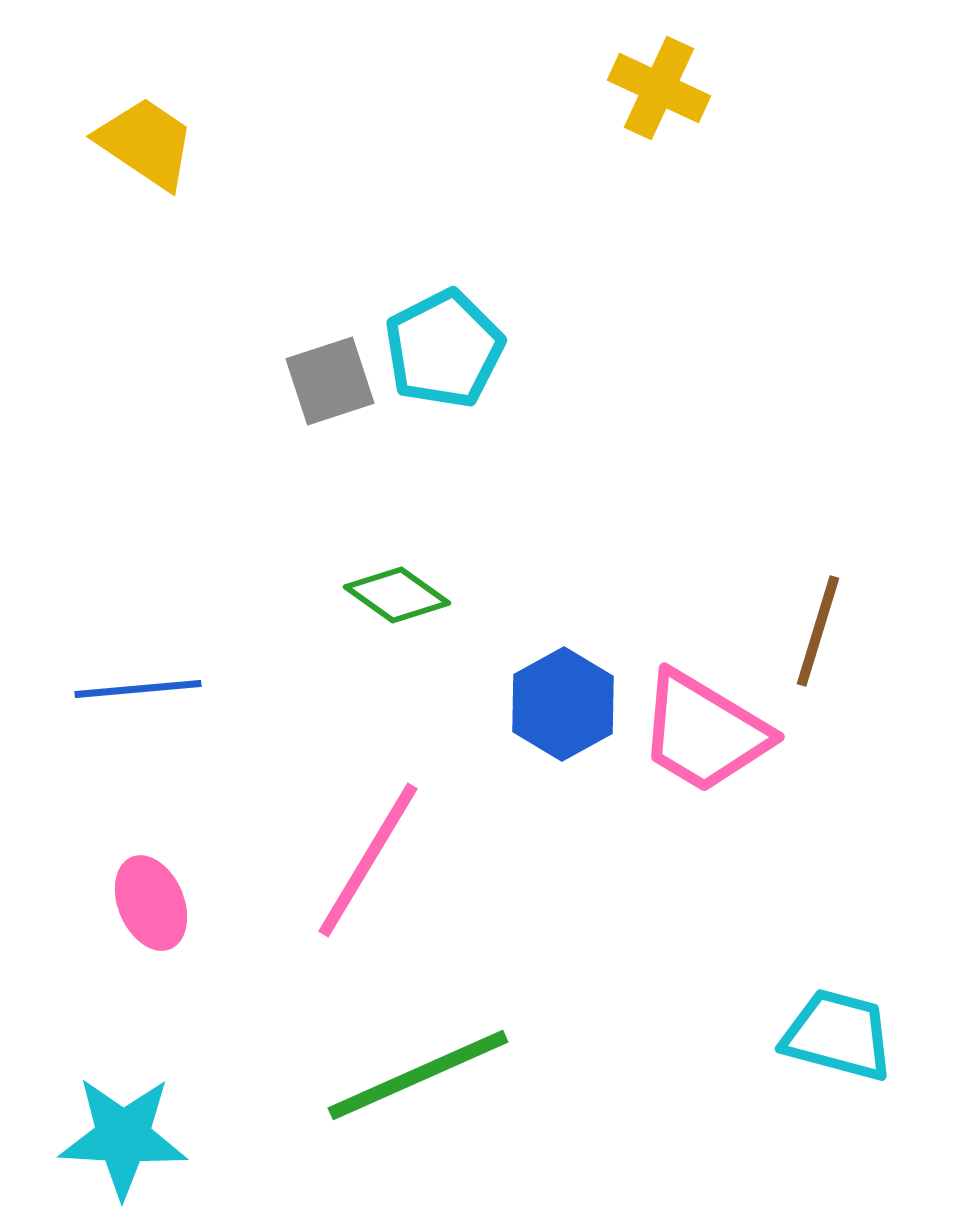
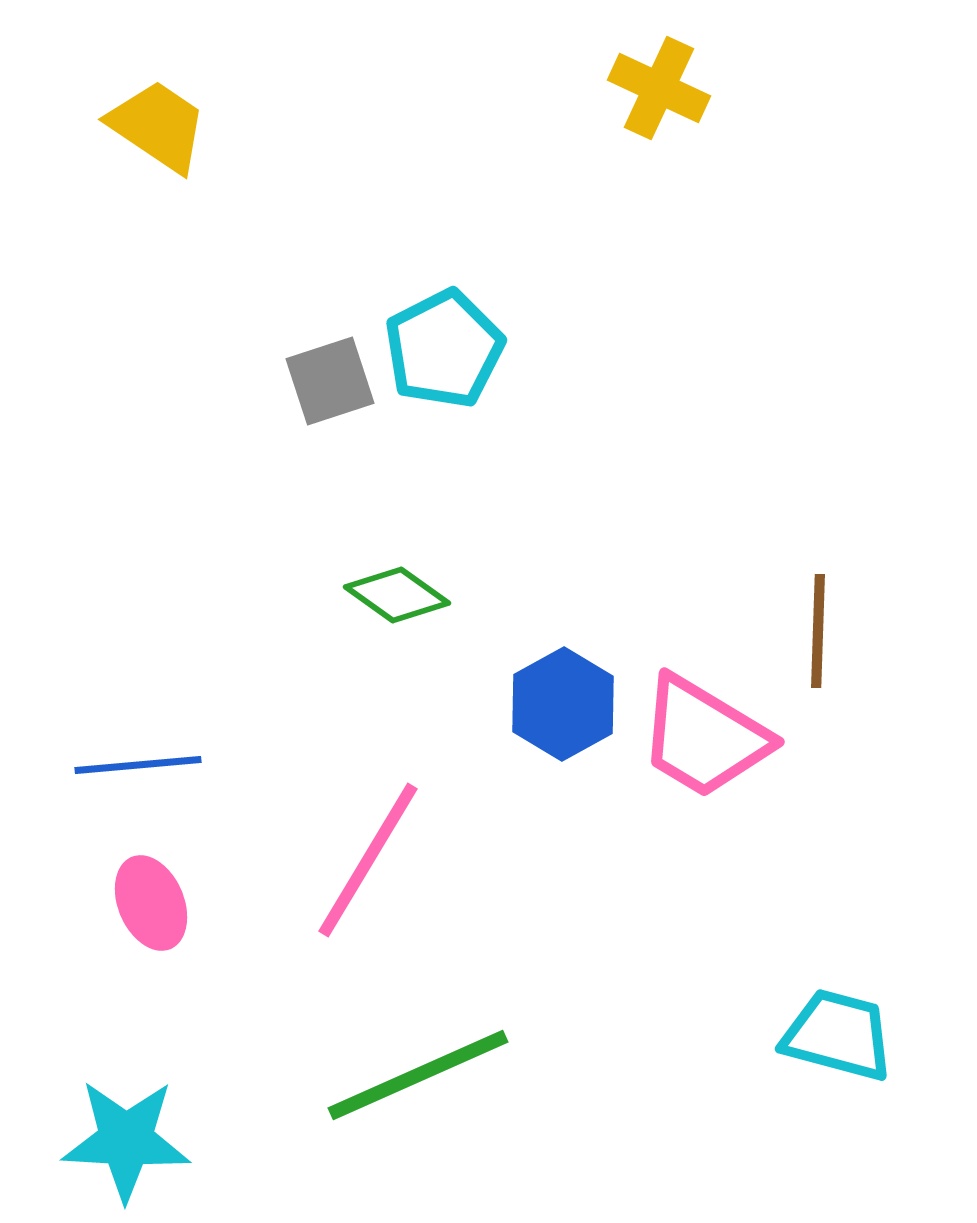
yellow trapezoid: moved 12 px right, 17 px up
brown line: rotated 15 degrees counterclockwise
blue line: moved 76 px down
pink trapezoid: moved 5 px down
cyan star: moved 3 px right, 3 px down
